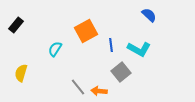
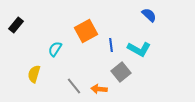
yellow semicircle: moved 13 px right, 1 px down
gray line: moved 4 px left, 1 px up
orange arrow: moved 2 px up
